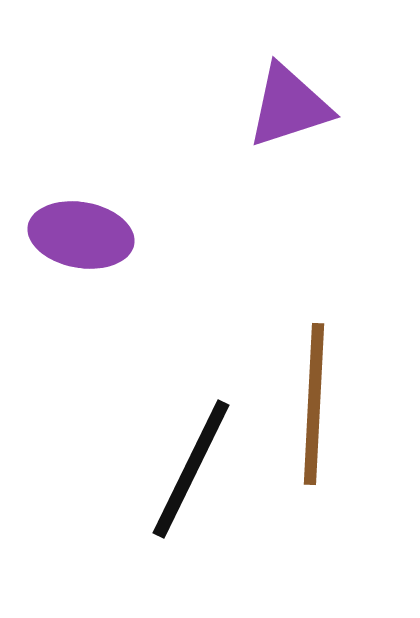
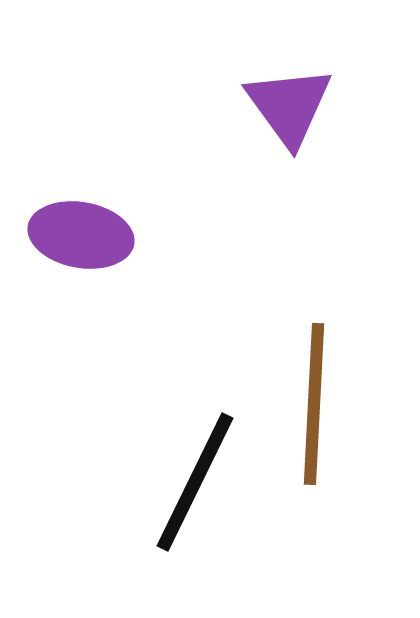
purple triangle: rotated 48 degrees counterclockwise
black line: moved 4 px right, 13 px down
